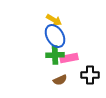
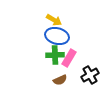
blue ellipse: moved 2 px right; rotated 45 degrees counterclockwise
pink rectangle: rotated 48 degrees counterclockwise
black cross: rotated 30 degrees counterclockwise
